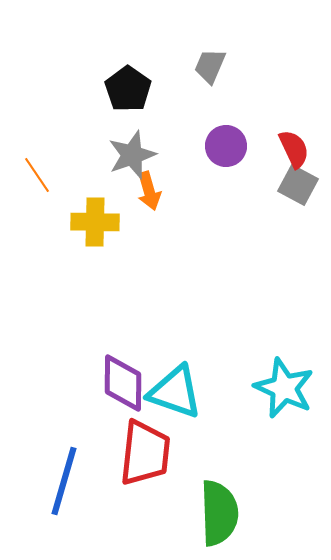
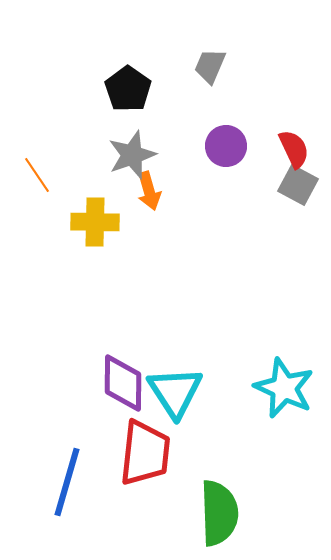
cyan triangle: rotated 38 degrees clockwise
blue line: moved 3 px right, 1 px down
